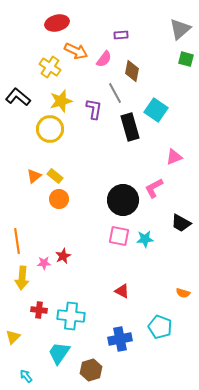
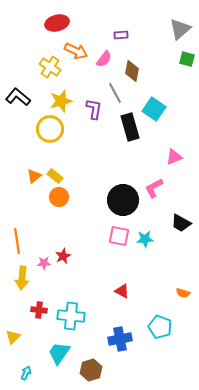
green square: moved 1 px right
cyan square: moved 2 px left, 1 px up
orange circle: moved 2 px up
cyan arrow: moved 3 px up; rotated 64 degrees clockwise
